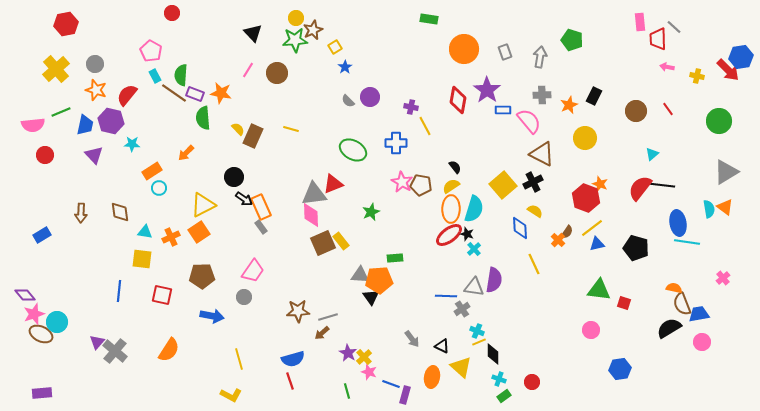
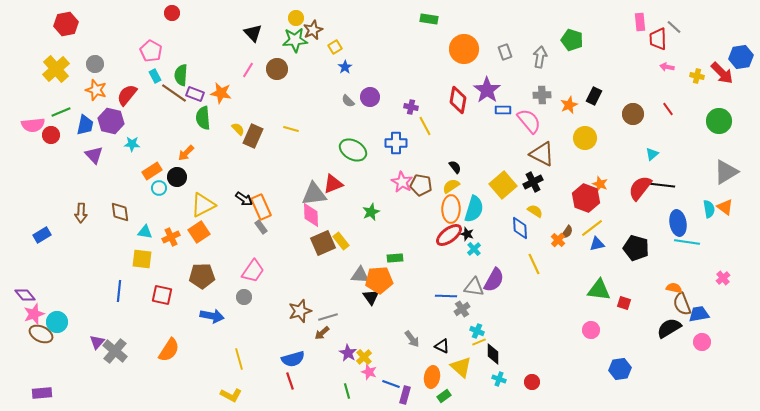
red arrow at (728, 70): moved 6 px left, 3 px down
brown circle at (277, 73): moved 4 px up
brown circle at (636, 111): moved 3 px left, 3 px down
red circle at (45, 155): moved 6 px right, 20 px up
black circle at (234, 177): moved 57 px left
purple semicircle at (494, 280): rotated 20 degrees clockwise
brown star at (298, 311): moved 2 px right; rotated 15 degrees counterclockwise
green rectangle at (504, 396): moved 60 px left
